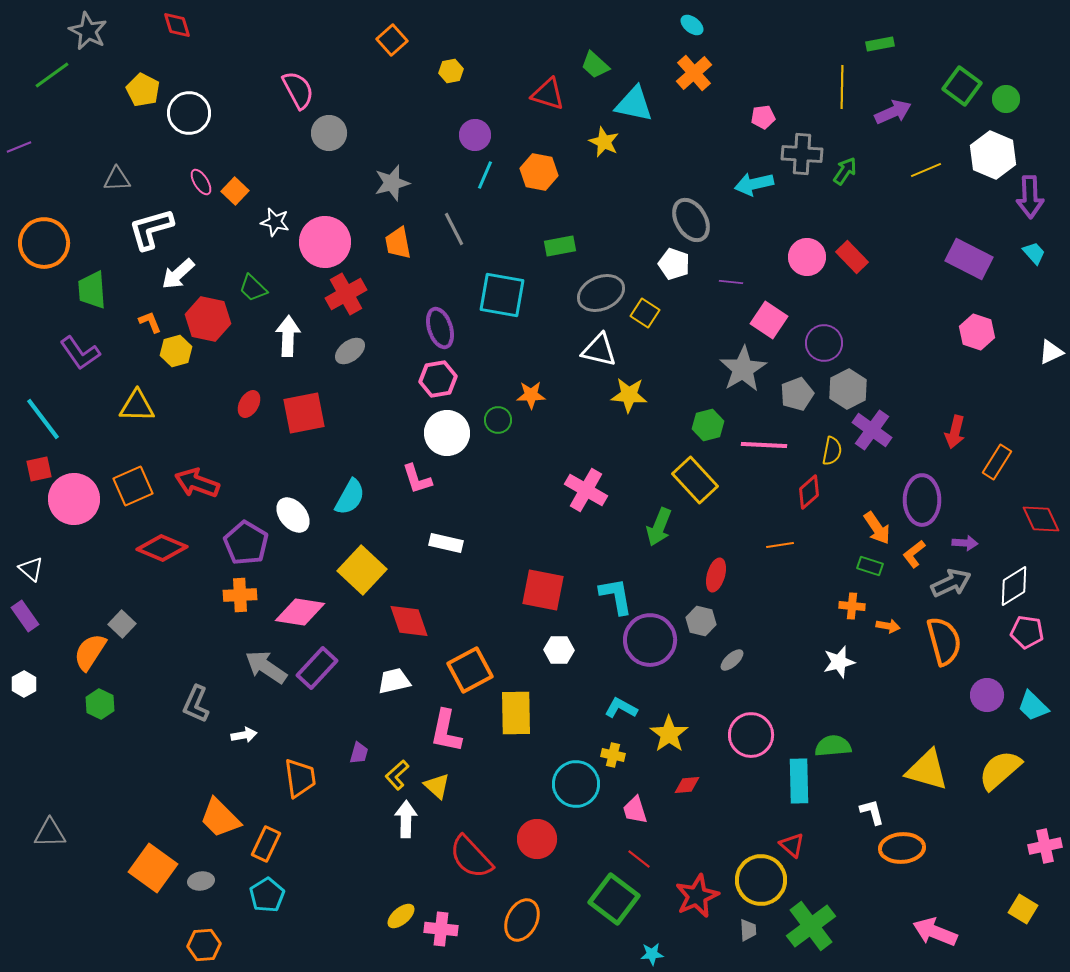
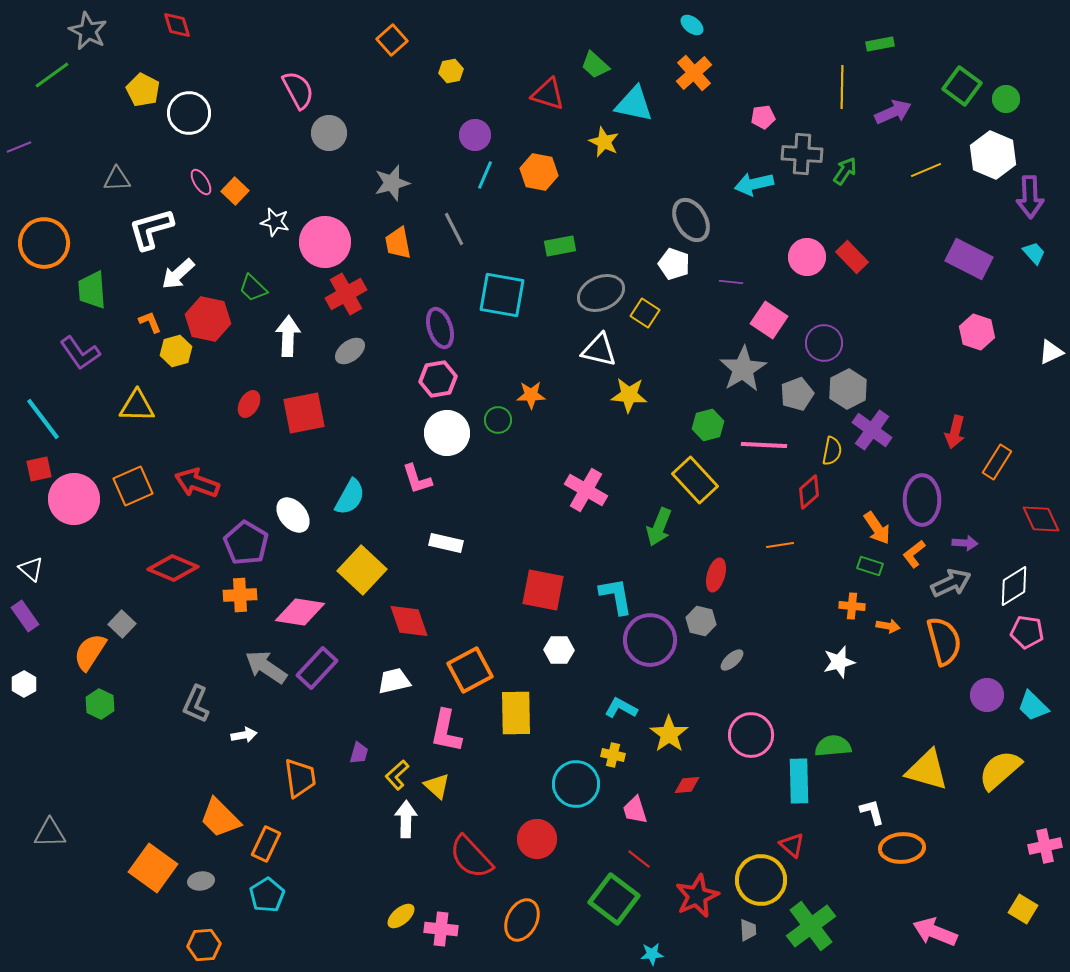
red diamond at (162, 548): moved 11 px right, 20 px down
